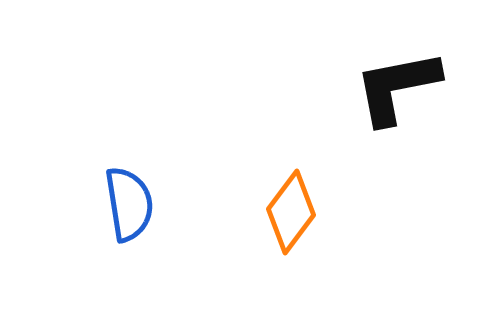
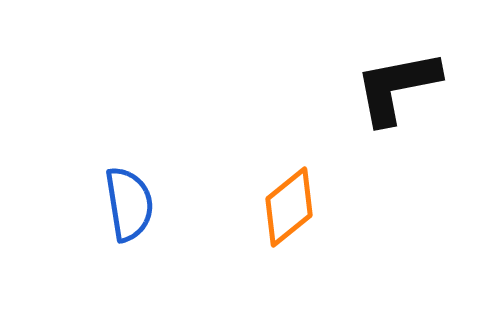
orange diamond: moved 2 px left, 5 px up; rotated 14 degrees clockwise
